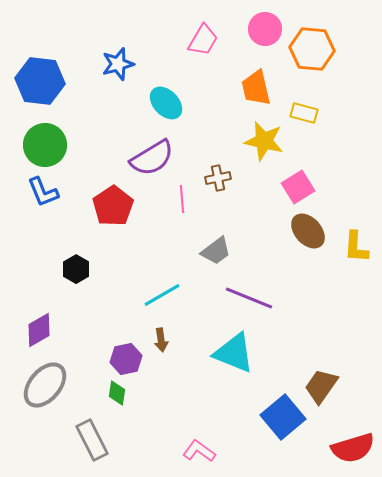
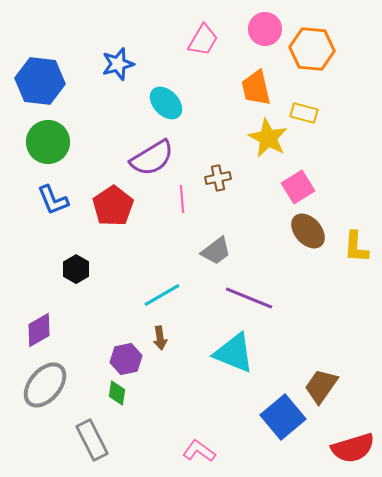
yellow star: moved 4 px right, 3 px up; rotated 15 degrees clockwise
green circle: moved 3 px right, 3 px up
blue L-shape: moved 10 px right, 8 px down
brown arrow: moved 1 px left, 2 px up
